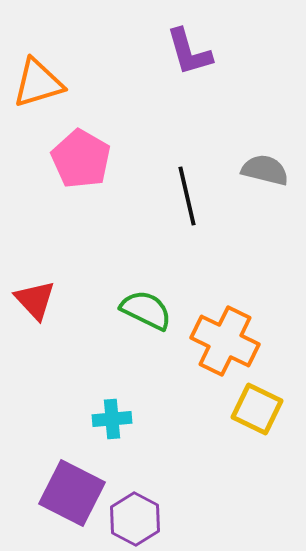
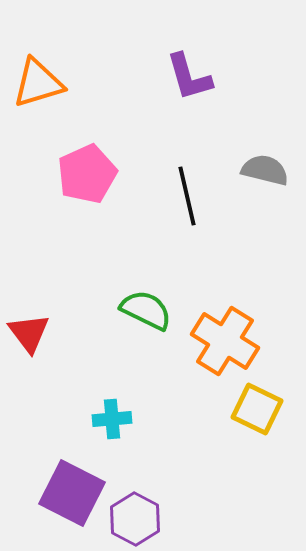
purple L-shape: moved 25 px down
pink pentagon: moved 6 px right, 15 px down; rotated 18 degrees clockwise
red triangle: moved 6 px left, 33 px down; rotated 6 degrees clockwise
orange cross: rotated 6 degrees clockwise
